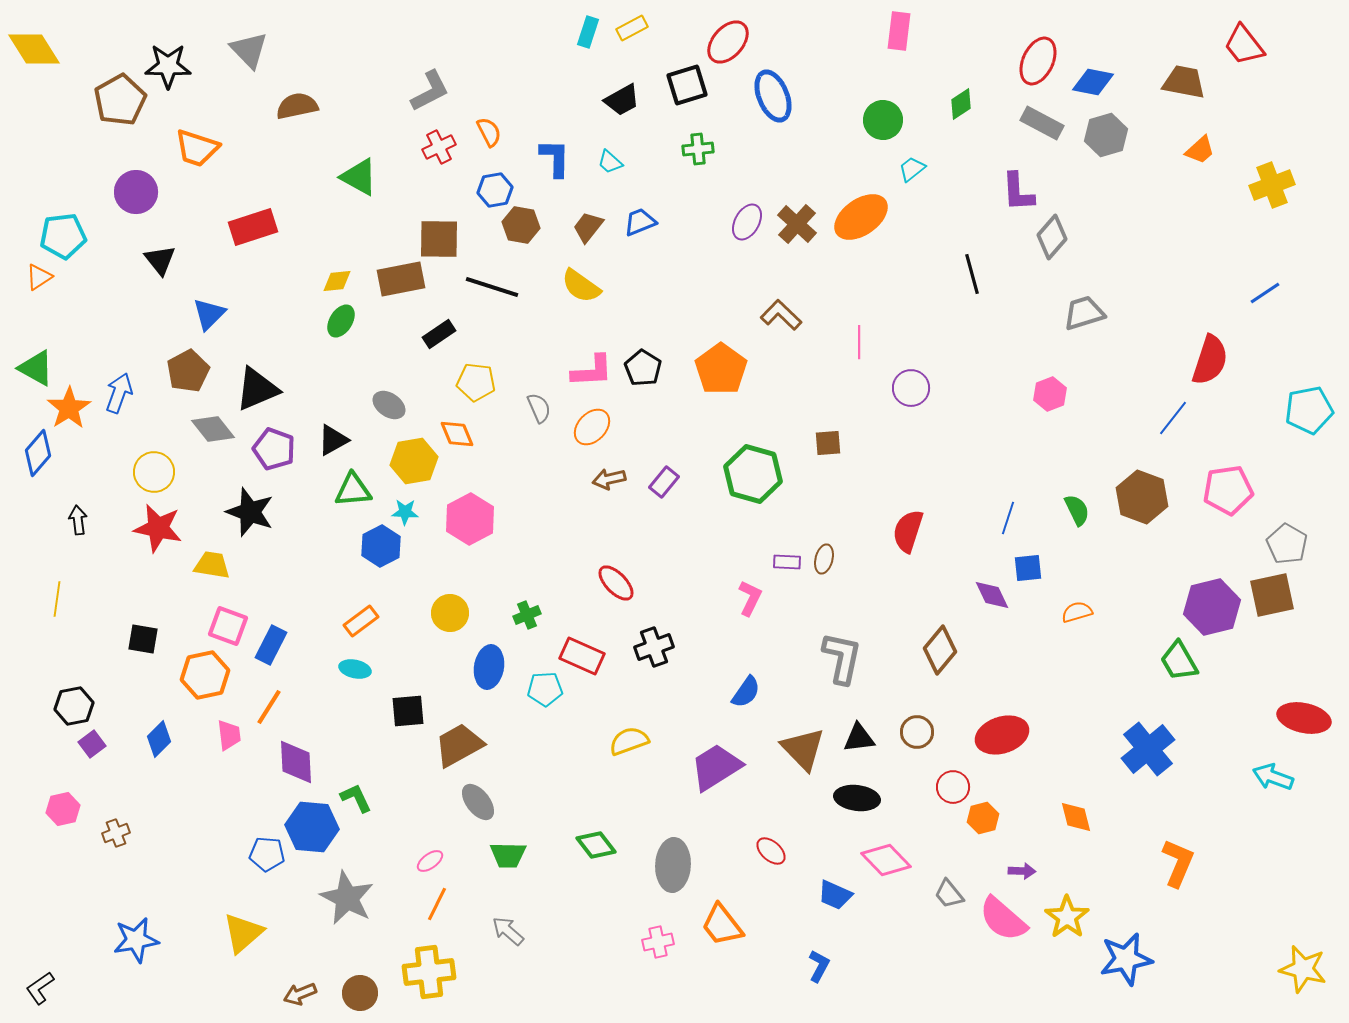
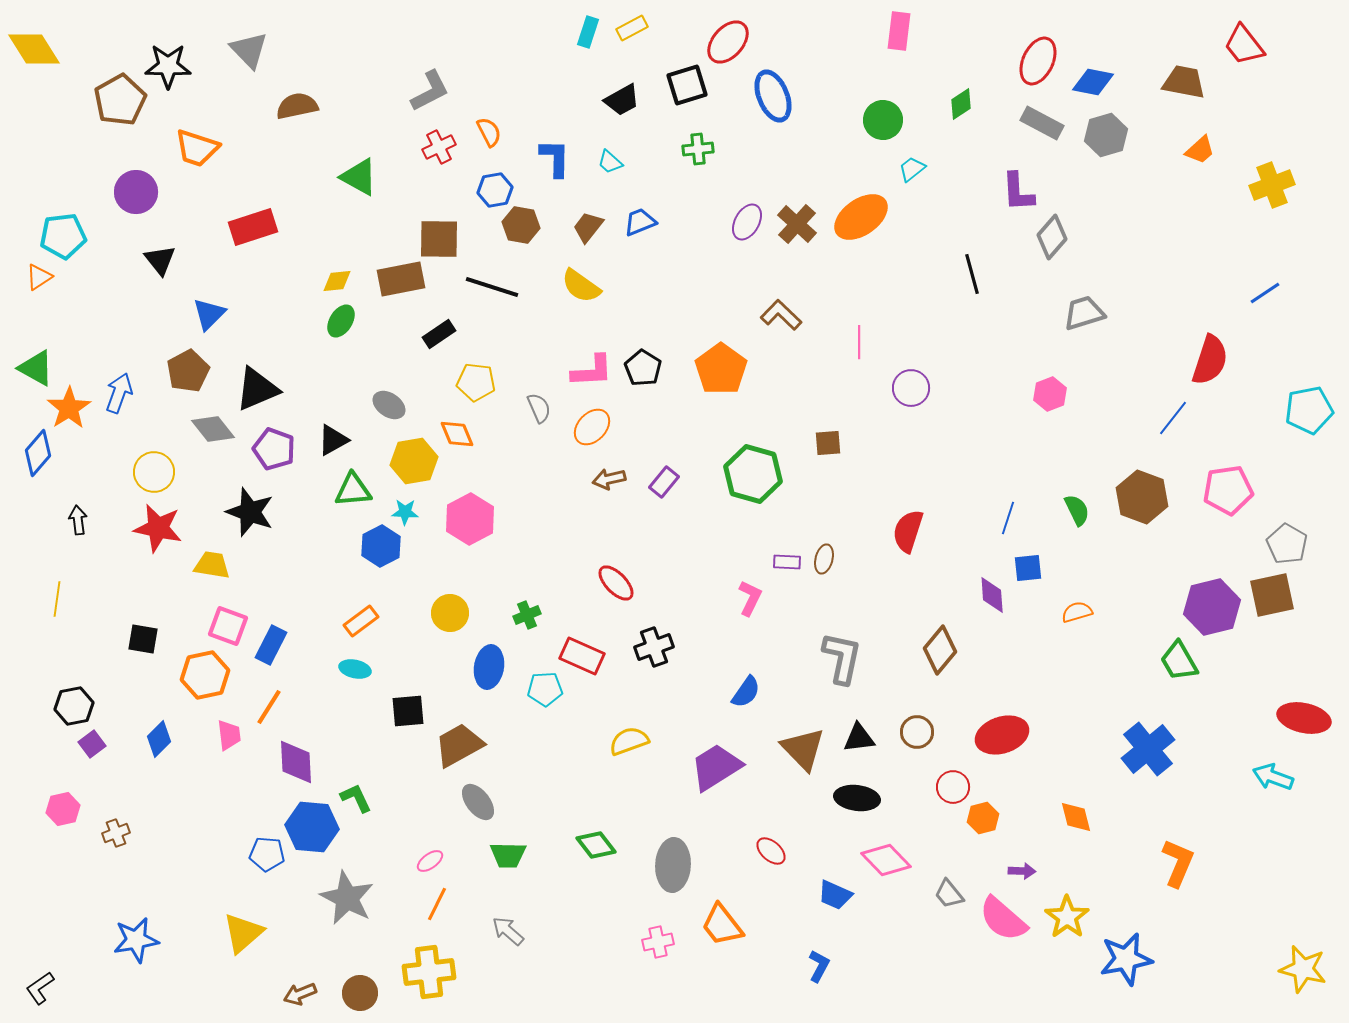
purple diamond at (992, 595): rotated 21 degrees clockwise
